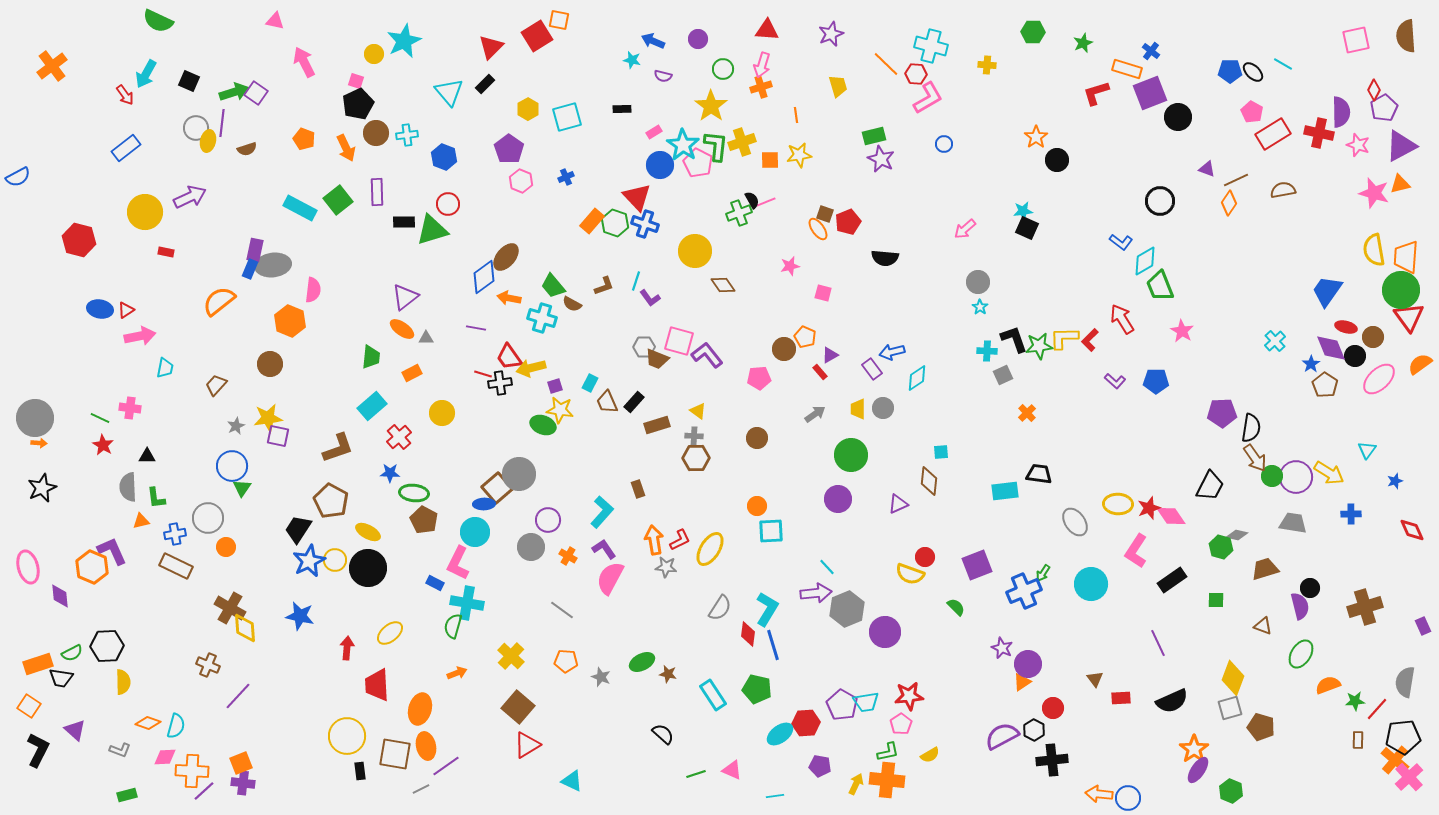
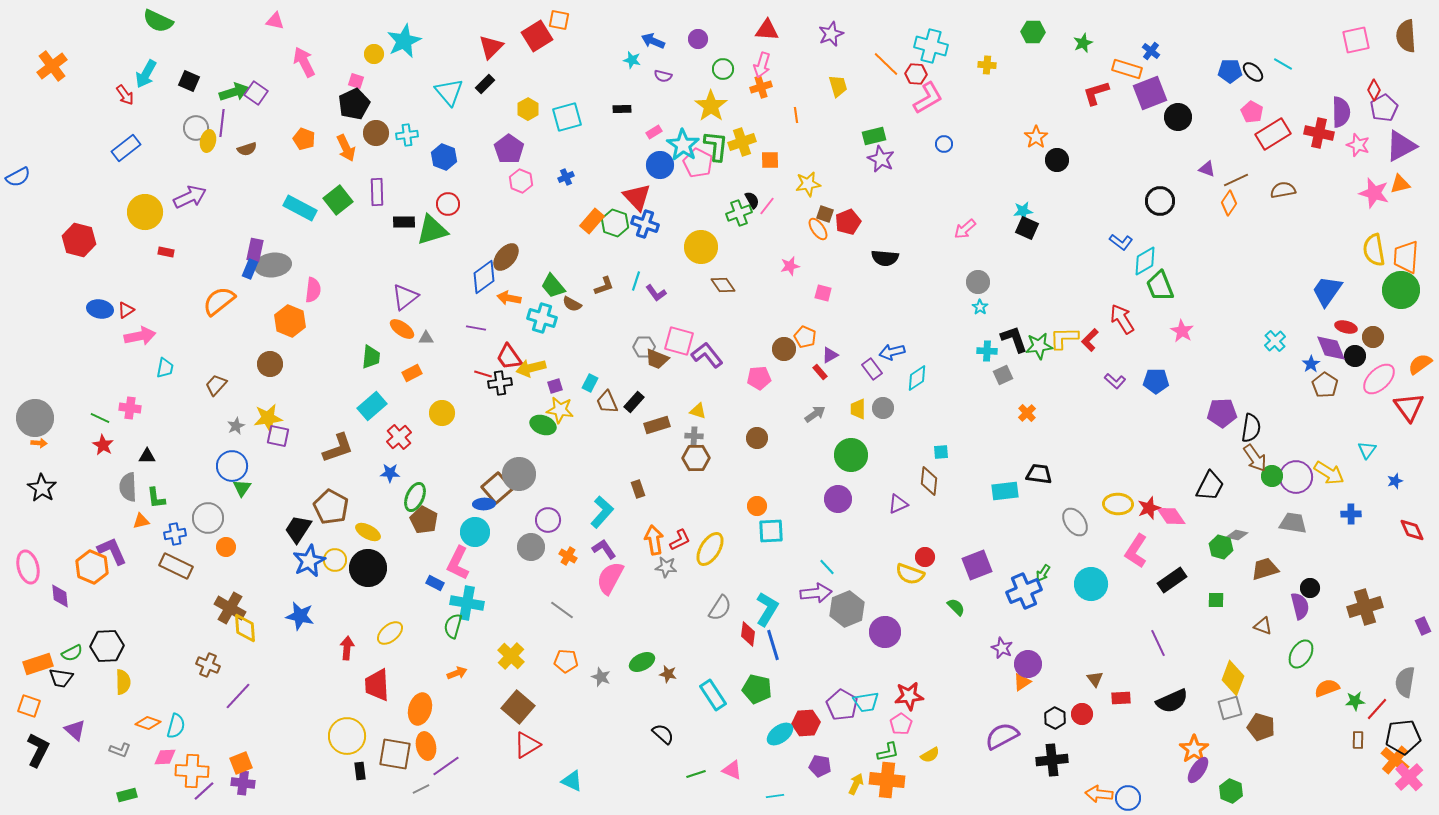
black pentagon at (358, 104): moved 4 px left
yellow star at (799, 155): moved 9 px right, 29 px down
pink line at (766, 202): moved 1 px right, 4 px down; rotated 30 degrees counterclockwise
yellow circle at (695, 251): moved 6 px right, 4 px up
purple L-shape at (650, 298): moved 6 px right, 5 px up
red triangle at (1409, 317): moved 90 px down
yellow triangle at (698, 411): rotated 18 degrees counterclockwise
black star at (42, 488): rotated 16 degrees counterclockwise
green ellipse at (414, 493): moved 1 px right, 4 px down; rotated 72 degrees counterclockwise
brown pentagon at (331, 501): moved 6 px down
orange semicircle at (1328, 685): moved 1 px left, 3 px down
orange square at (29, 706): rotated 15 degrees counterclockwise
red circle at (1053, 708): moved 29 px right, 6 px down
black hexagon at (1034, 730): moved 21 px right, 12 px up
